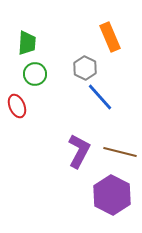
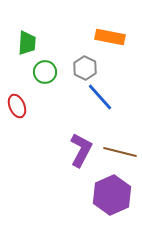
orange rectangle: rotated 56 degrees counterclockwise
green circle: moved 10 px right, 2 px up
purple L-shape: moved 2 px right, 1 px up
purple hexagon: rotated 9 degrees clockwise
